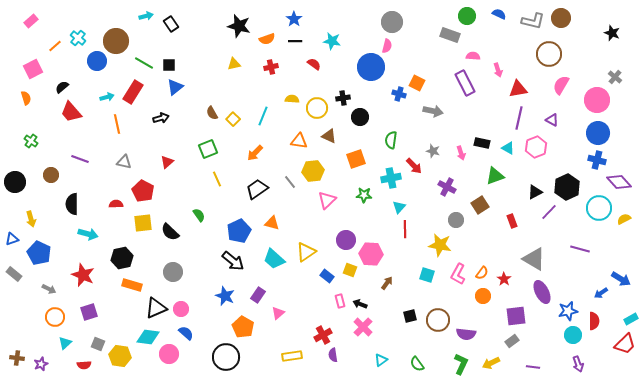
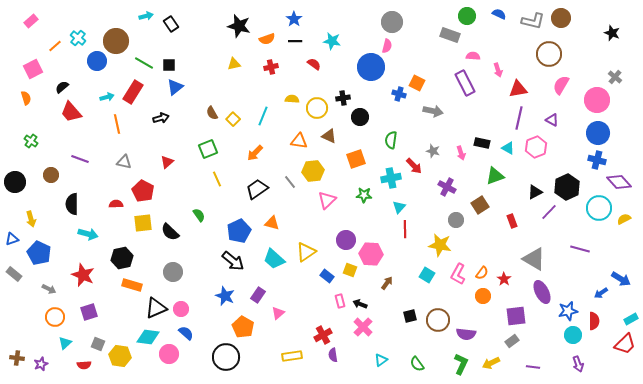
cyan square at (427, 275): rotated 14 degrees clockwise
